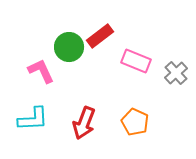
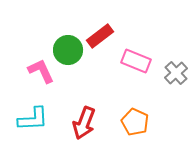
green circle: moved 1 px left, 3 px down
